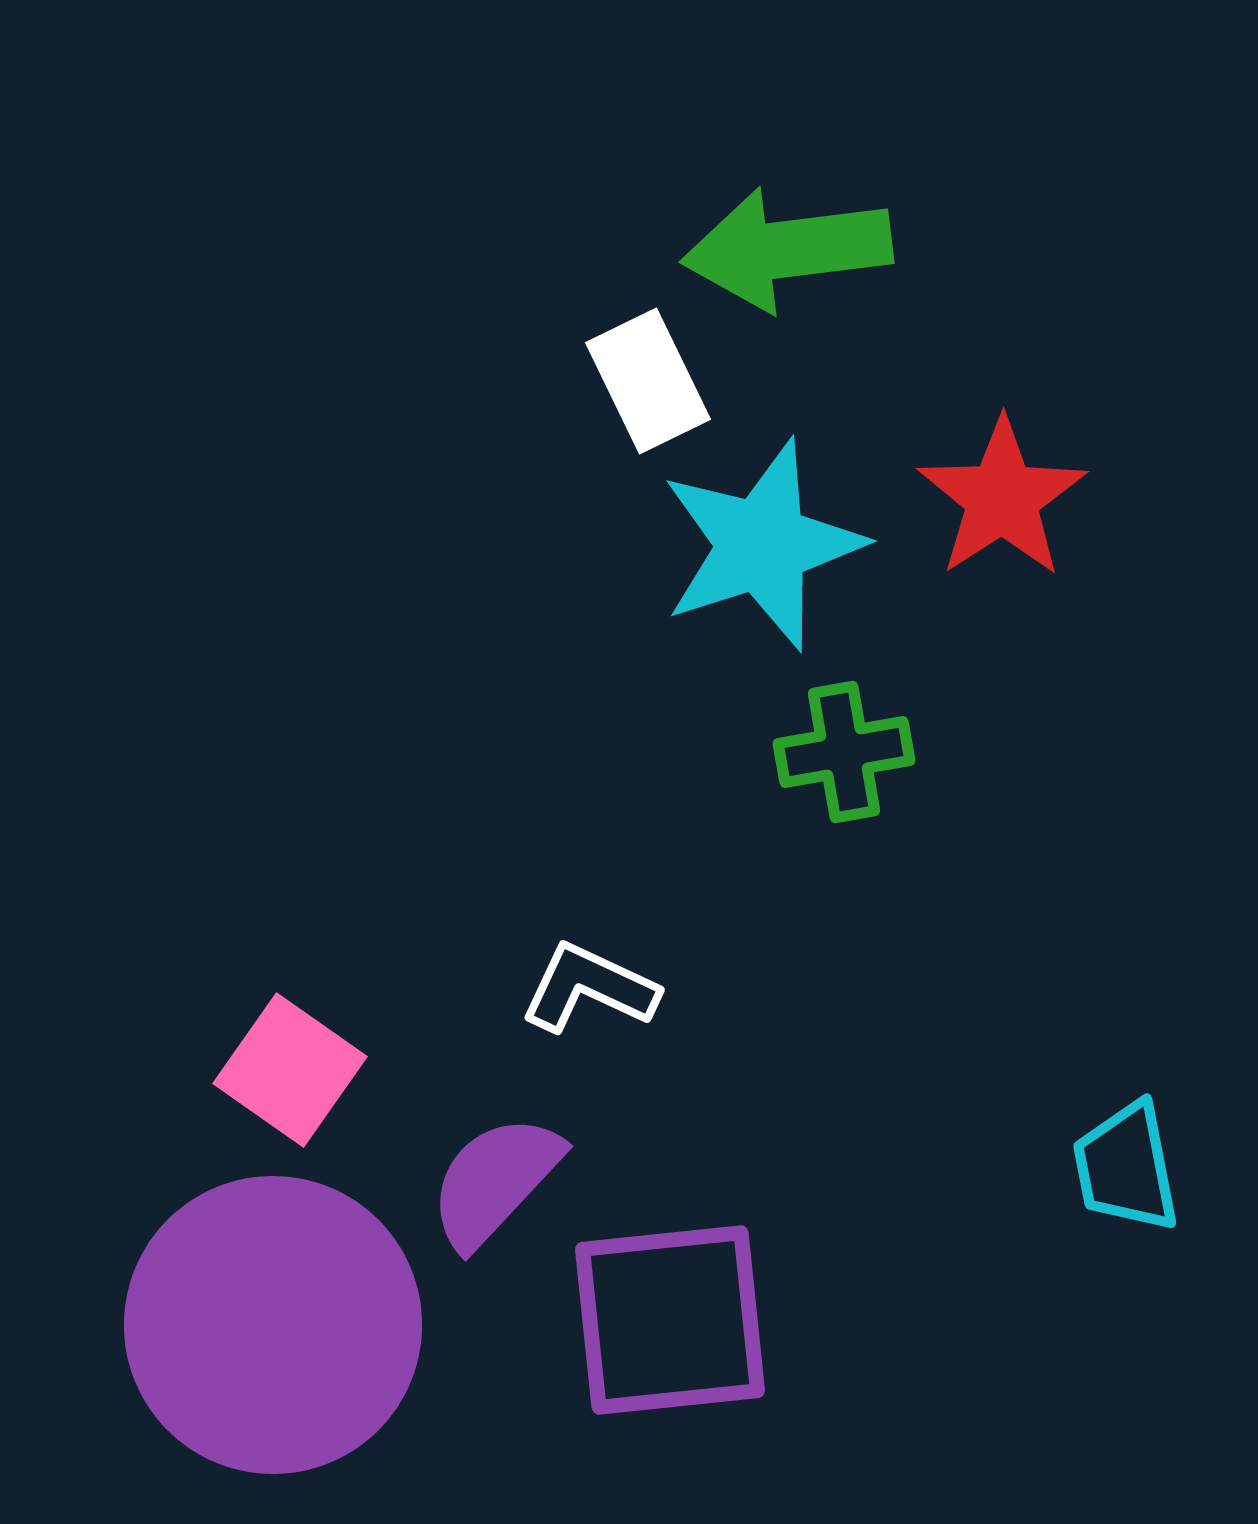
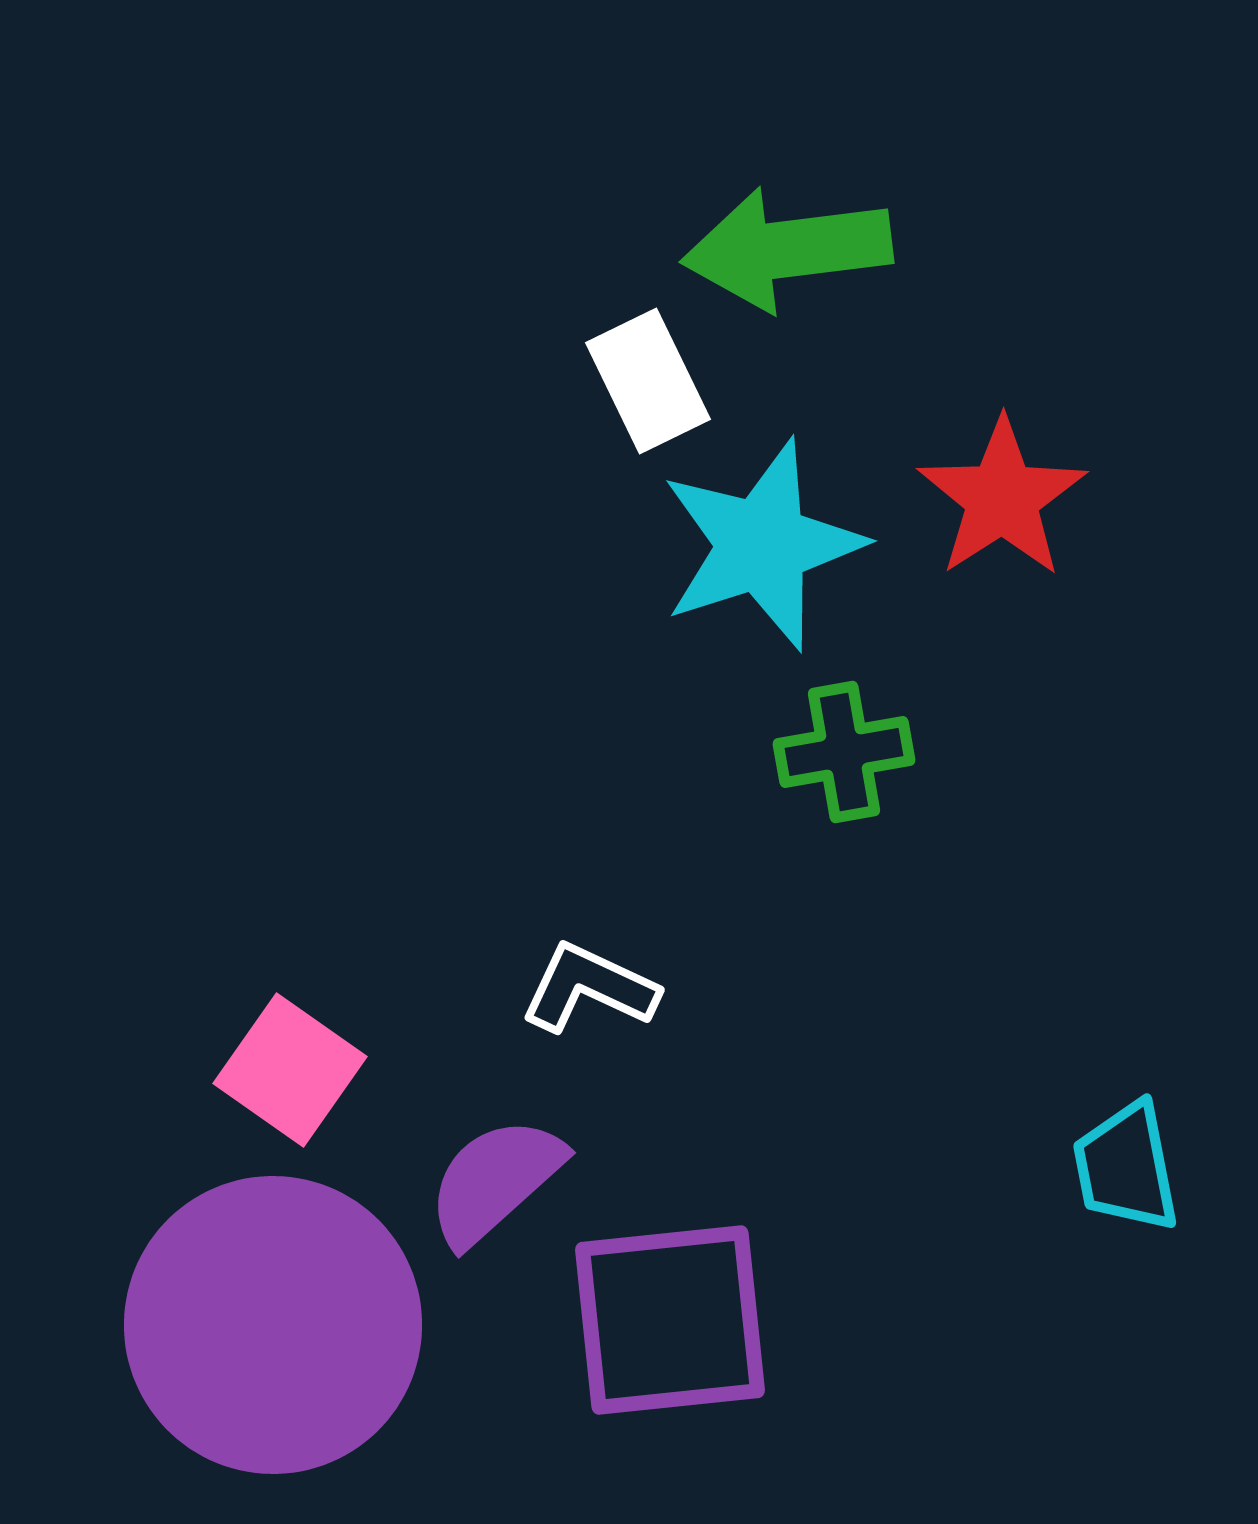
purple semicircle: rotated 5 degrees clockwise
